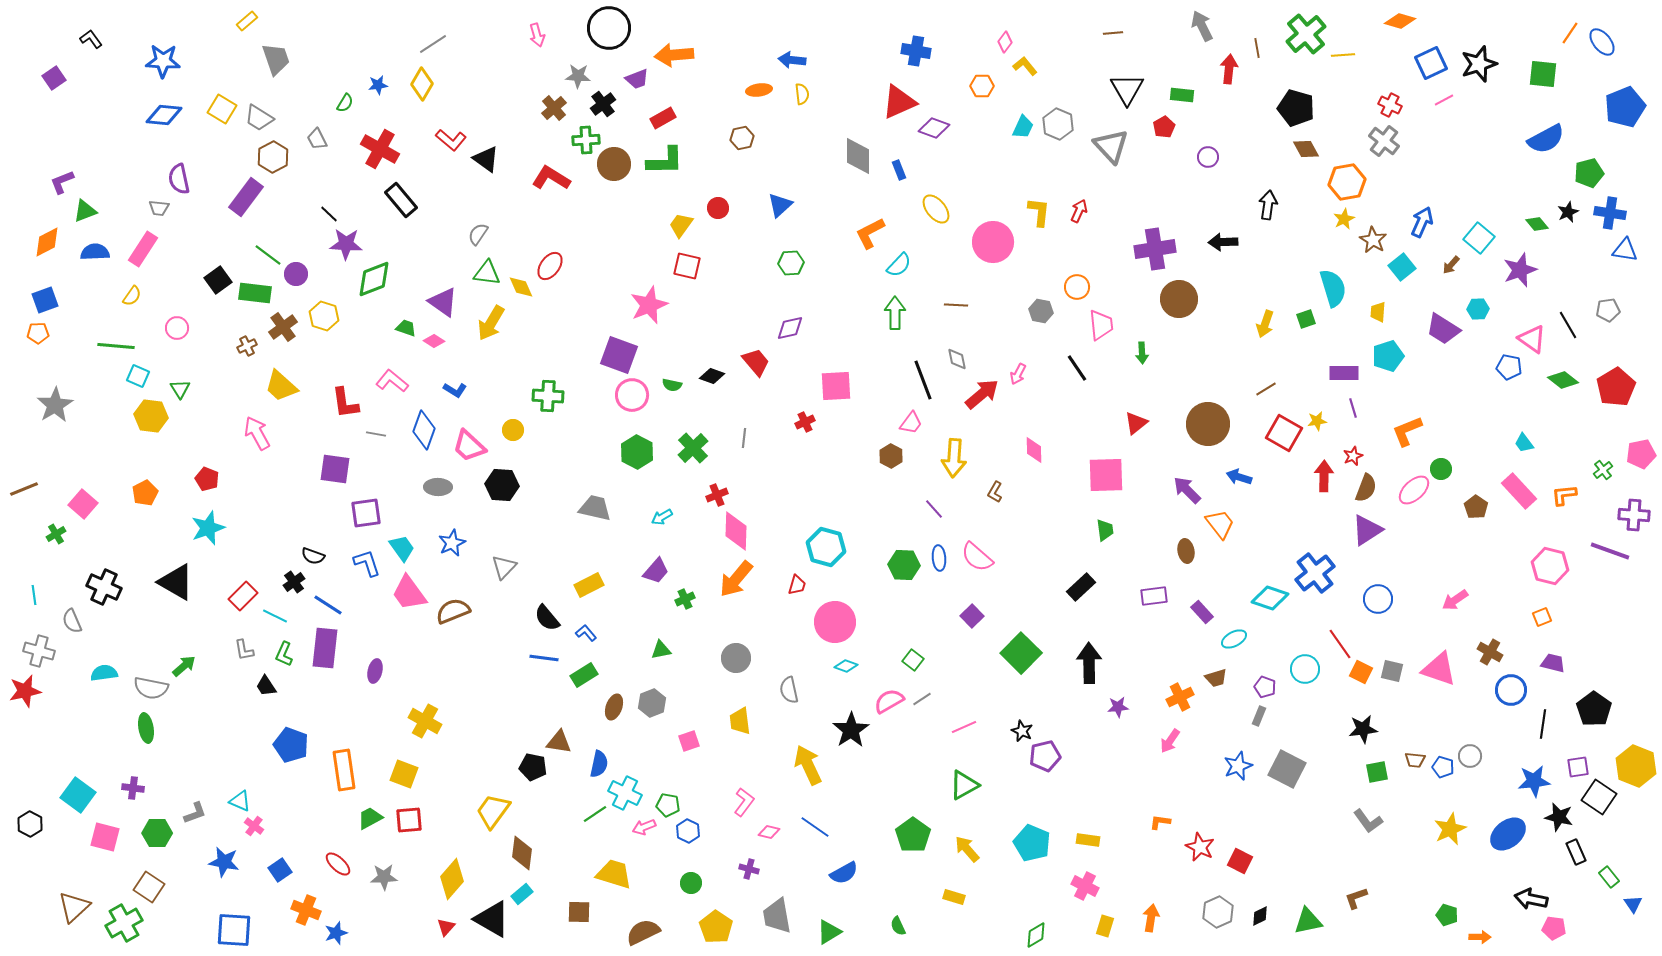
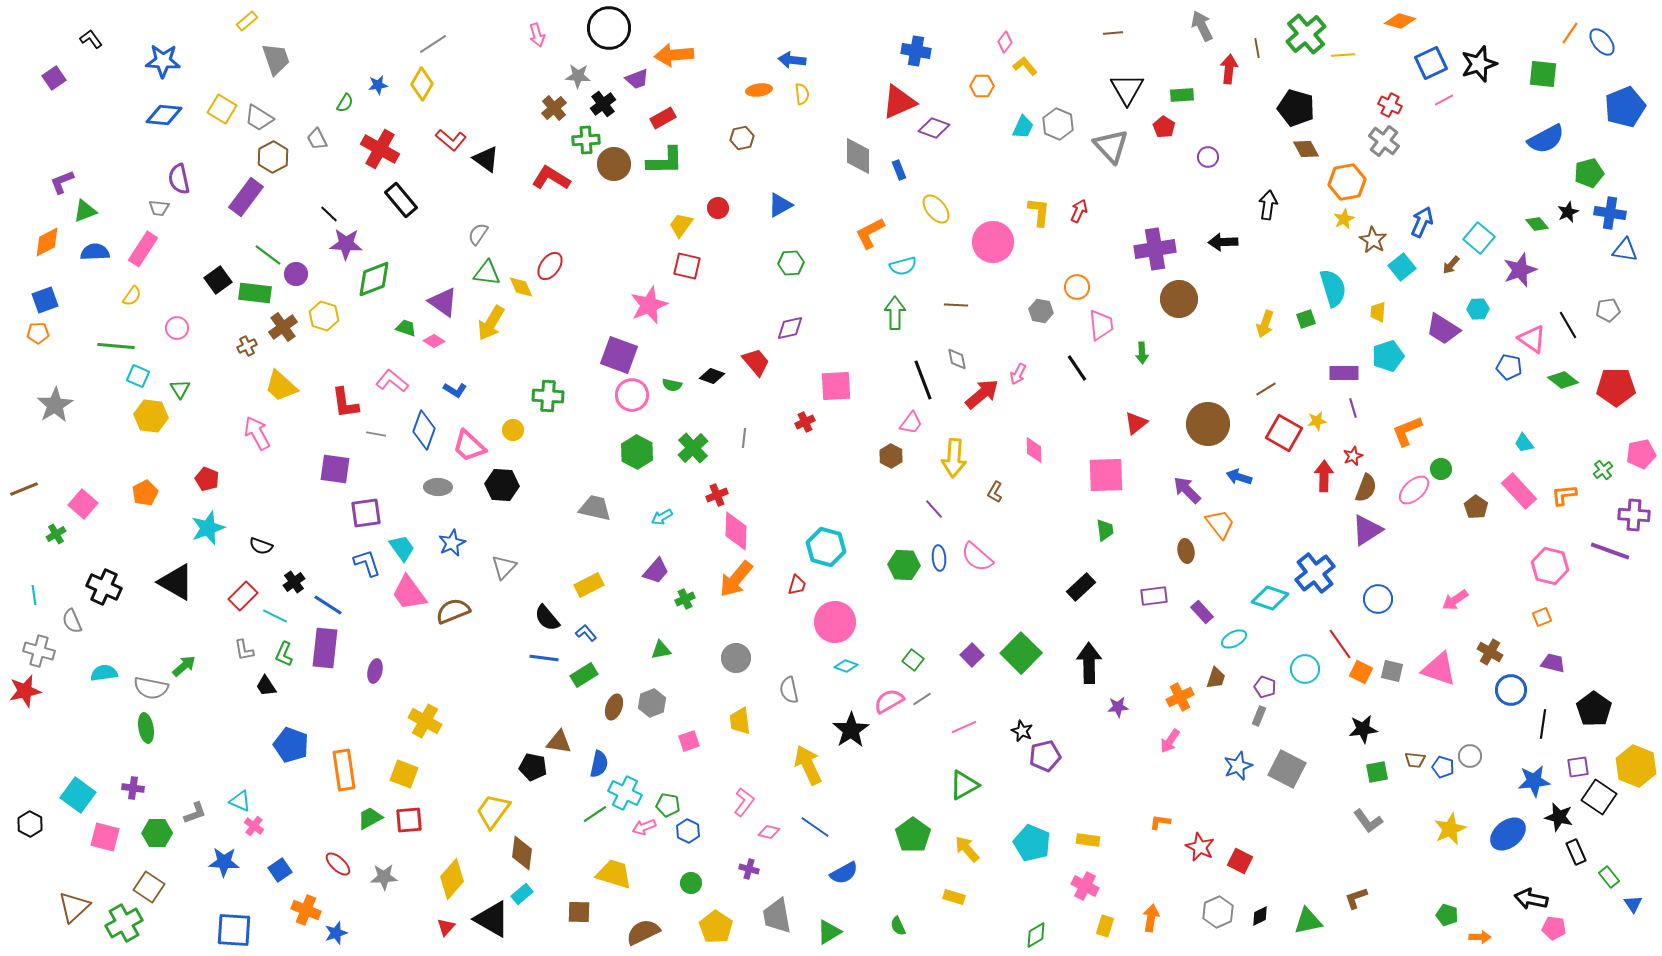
green rectangle at (1182, 95): rotated 10 degrees counterclockwise
red pentagon at (1164, 127): rotated 10 degrees counterclockwise
blue triangle at (780, 205): rotated 12 degrees clockwise
cyan semicircle at (899, 265): moved 4 px right, 1 px down; rotated 32 degrees clockwise
red pentagon at (1616, 387): rotated 30 degrees clockwise
black semicircle at (313, 556): moved 52 px left, 10 px up
purple square at (972, 616): moved 39 px down
brown trapezoid at (1216, 678): rotated 55 degrees counterclockwise
blue star at (224, 862): rotated 8 degrees counterclockwise
